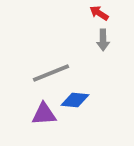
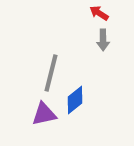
gray line: rotated 54 degrees counterclockwise
blue diamond: rotated 44 degrees counterclockwise
purple triangle: rotated 8 degrees counterclockwise
